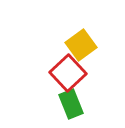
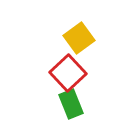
yellow square: moved 2 px left, 7 px up
